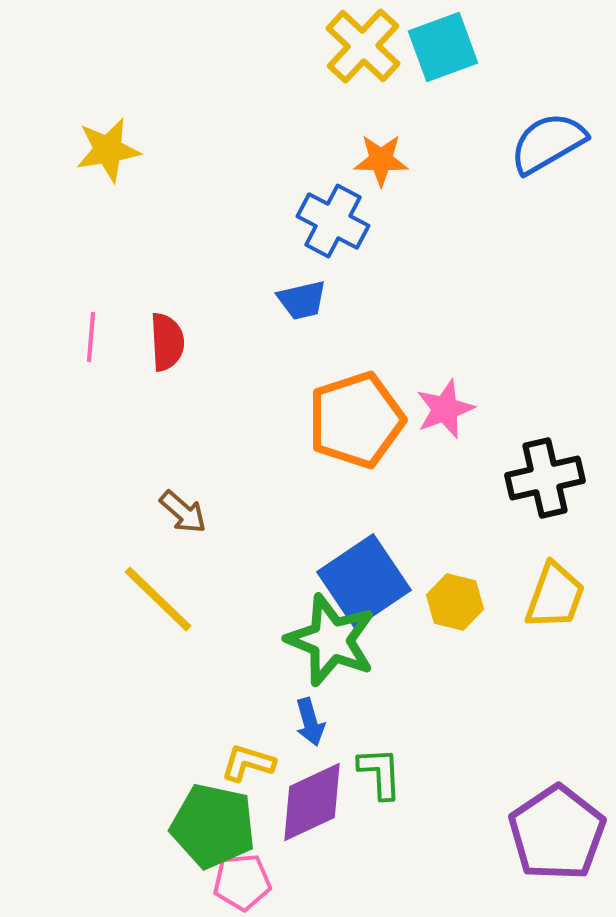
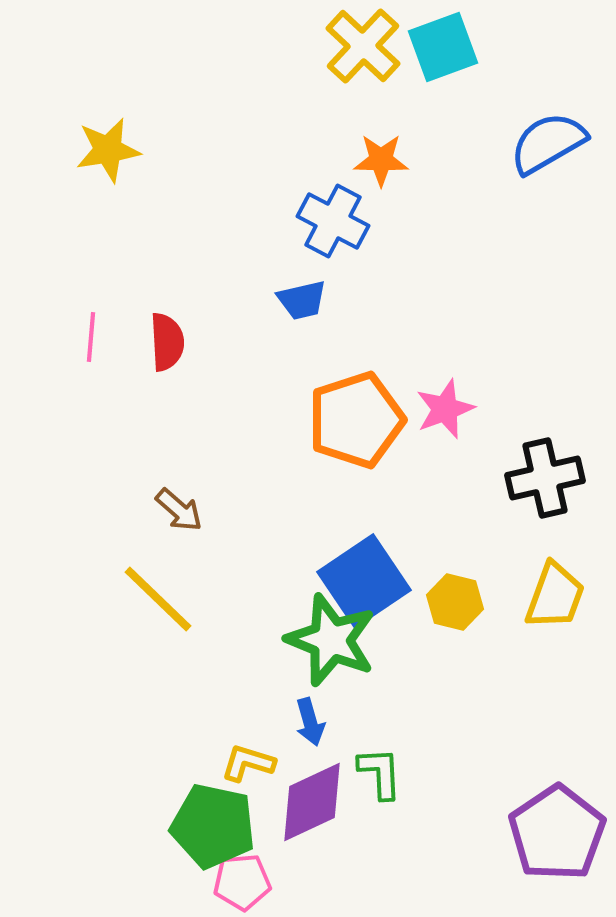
brown arrow: moved 4 px left, 2 px up
